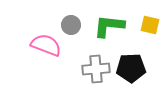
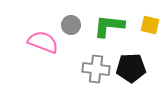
pink semicircle: moved 3 px left, 3 px up
gray cross: rotated 12 degrees clockwise
